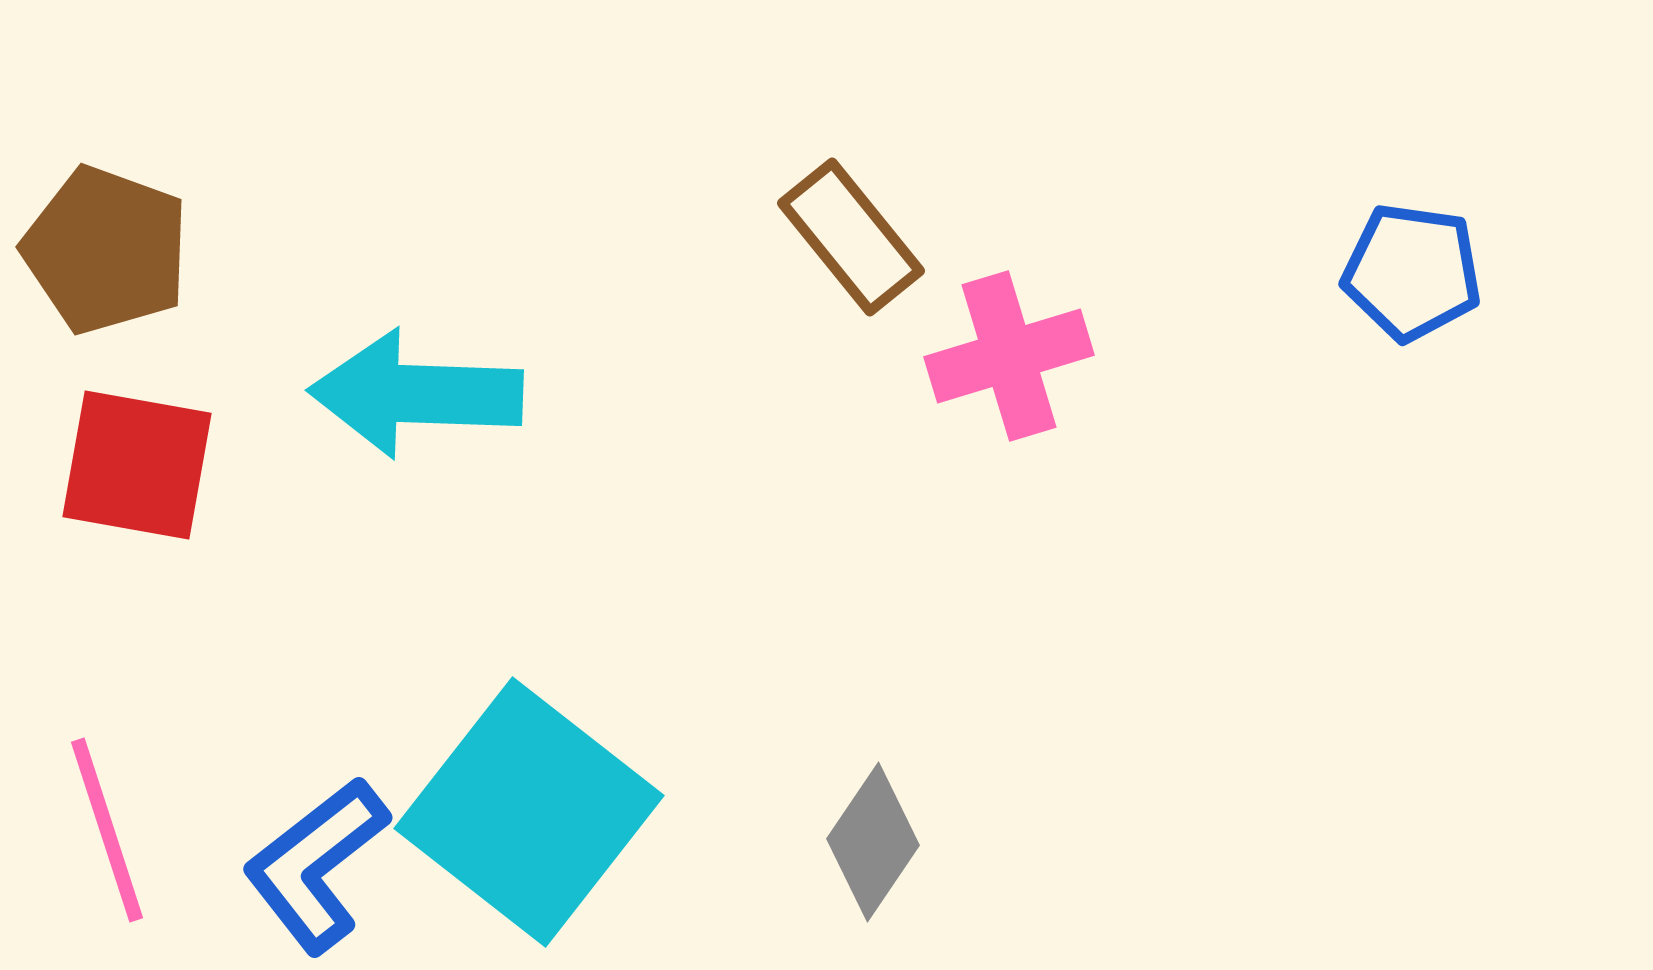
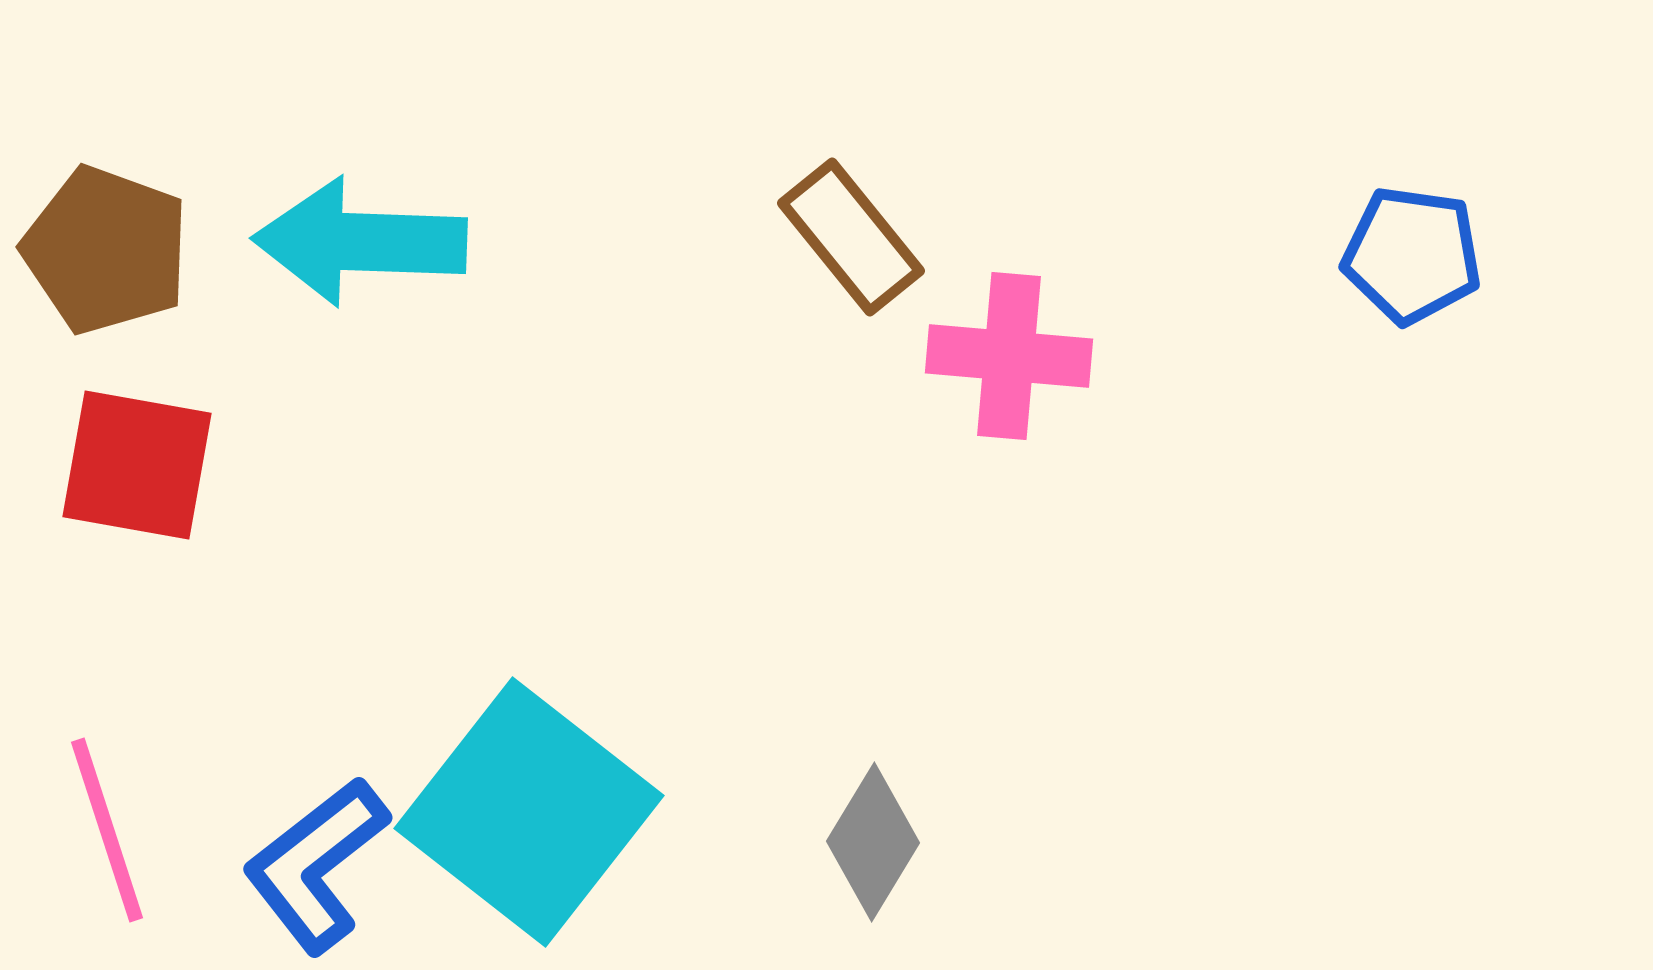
blue pentagon: moved 17 px up
pink cross: rotated 22 degrees clockwise
cyan arrow: moved 56 px left, 152 px up
gray diamond: rotated 3 degrees counterclockwise
